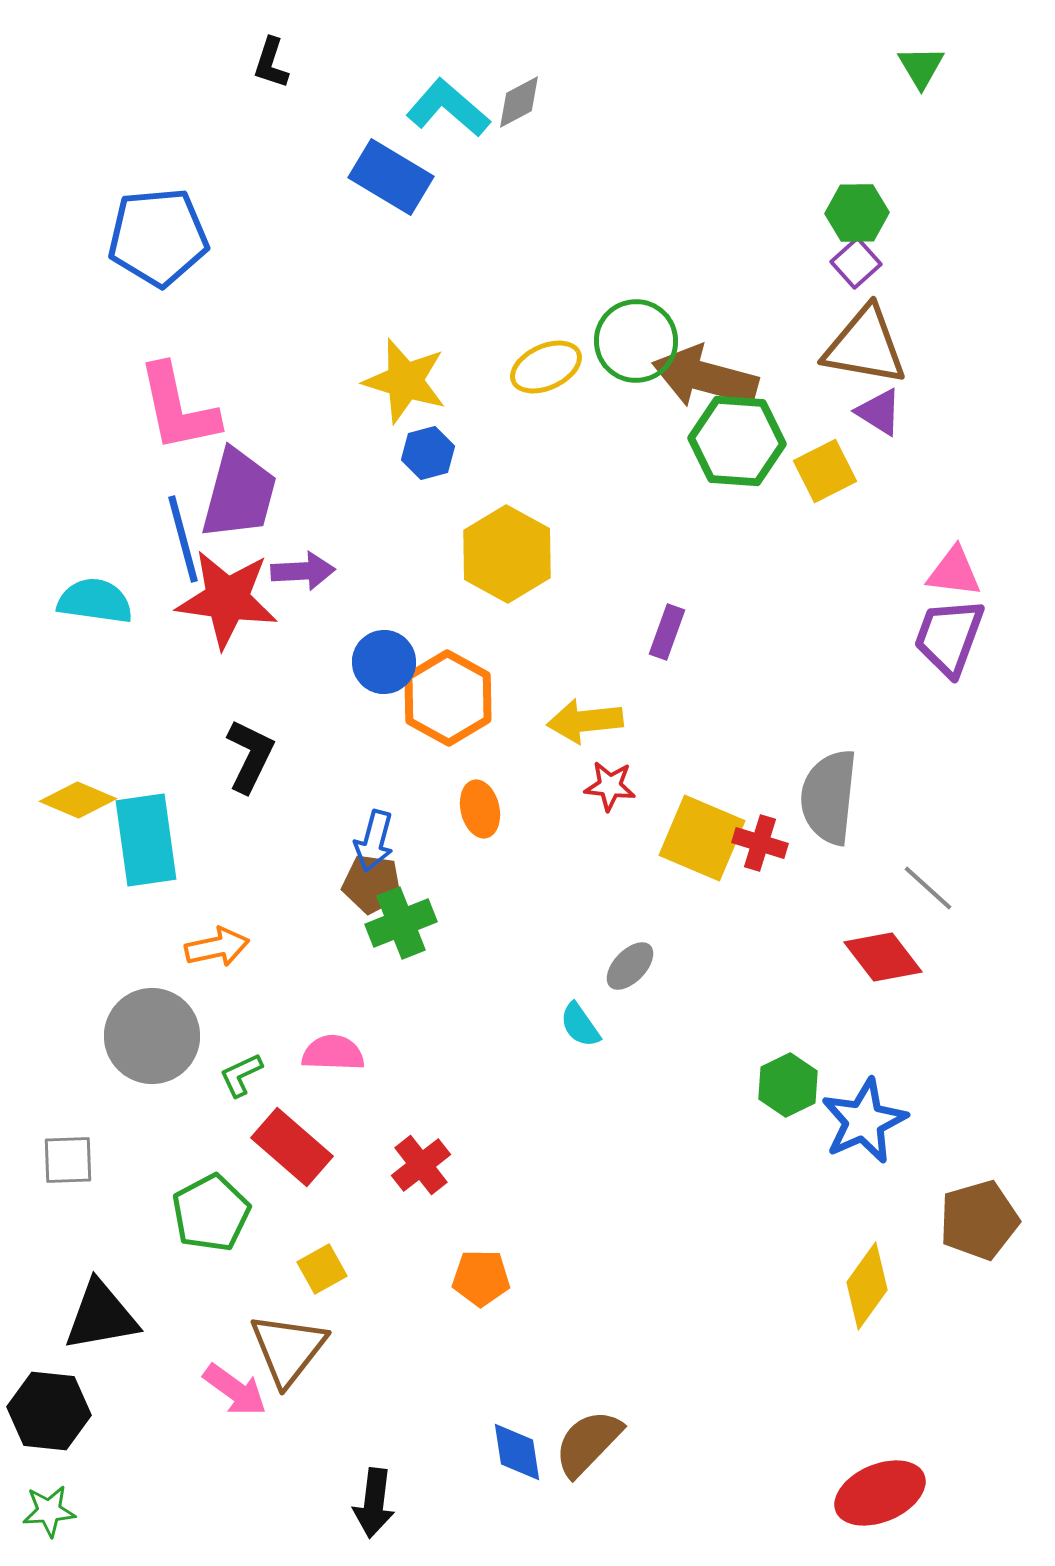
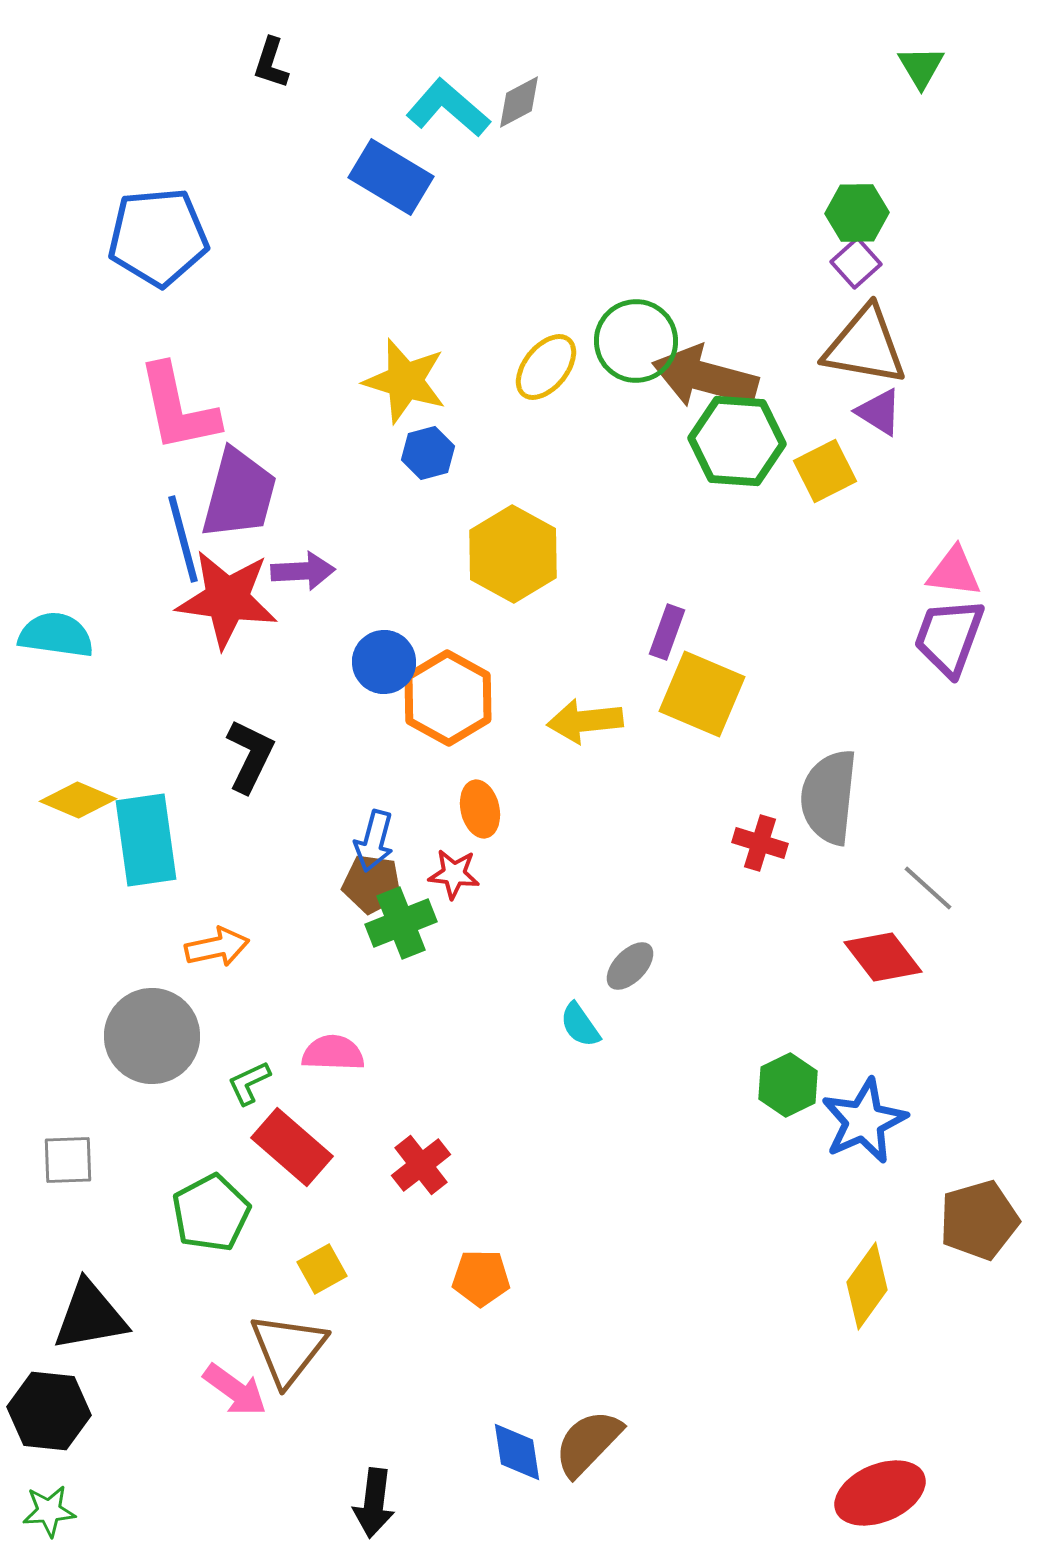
yellow ellipse at (546, 367): rotated 26 degrees counterclockwise
yellow hexagon at (507, 554): moved 6 px right
cyan semicircle at (95, 601): moved 39 px left, 34 px down
red star at (610, 786): moved 156 px left, 88 px down
yellow square at (702, 838): moved 144 px up
green L-shape at (241, 1075): moved 8 px right, 8 px down
black triangle at (101, 1316): moved 11 px left
